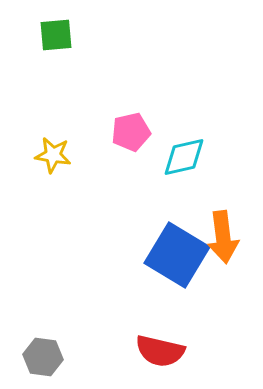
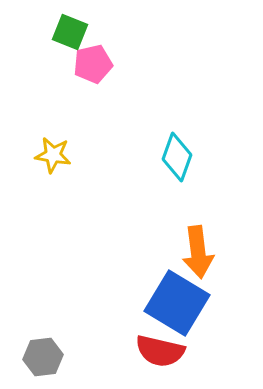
green square: moved 14 px right, 3 px up; rotated 27 degrees clockwise
pink pentagon: moved 38 px left, 68 px up
cyan diamond: moved 7 px left; rotated 57 degrees counterclockwise
orange arrow: moved 25 px left, 15 px down
blue square: moved 48 px down
gray hexagon: rotated 15 degrees counterclockwise
